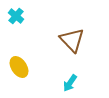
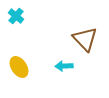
brown triangle: moved 13 px right, 1 px up
cyan arrow: moved 6 px left, 17 px up; rotated 54 degrees clockwise
